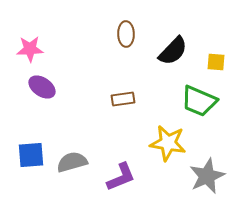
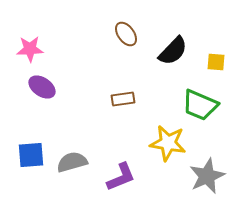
brown ellipse: rotated 35 degrees counterclockwise
green trapezoid: moved 1 px right, 4 px down
